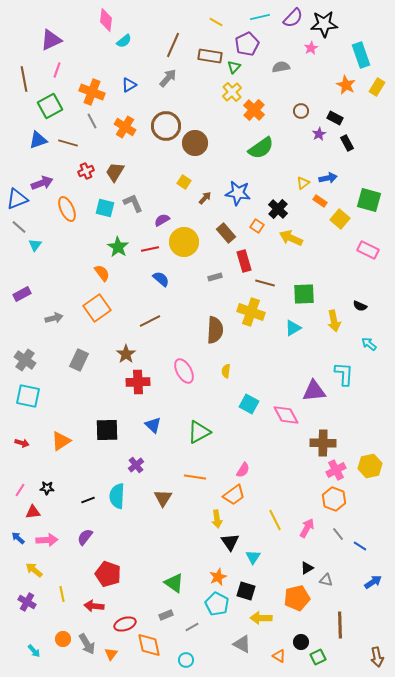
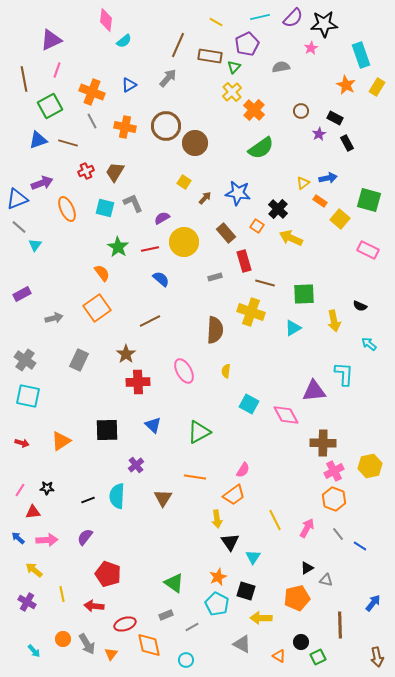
brown line at (173, 45): moved 5 px right
orange cross at (125, 127): rotated 20 degrees counterclockwise
purple semicircle at (162, 220): moved 2 px up
pink cross at (336, 470): moved 2 px left, 1 px down
blue arrow at (373, 582): moved 21 px down; rotated 18 degrees counterclockwise
